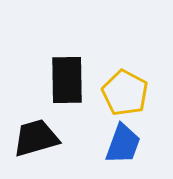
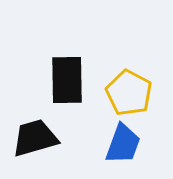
yellow pentagon: moved 4 px right
black trapezoid: moved 1 px left
